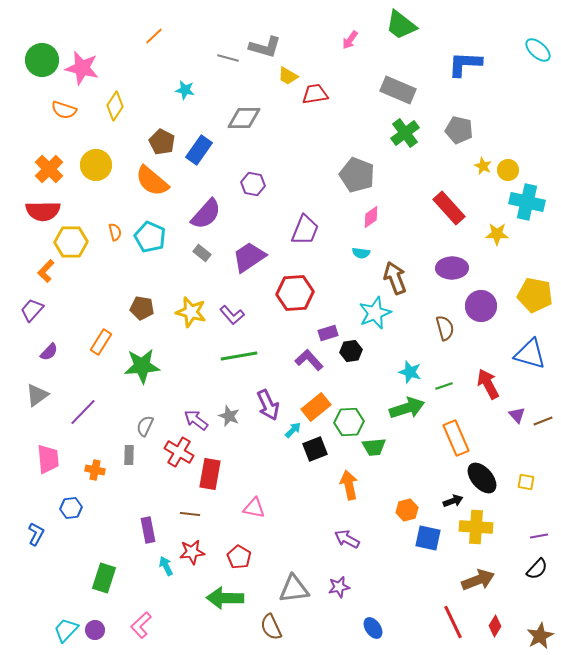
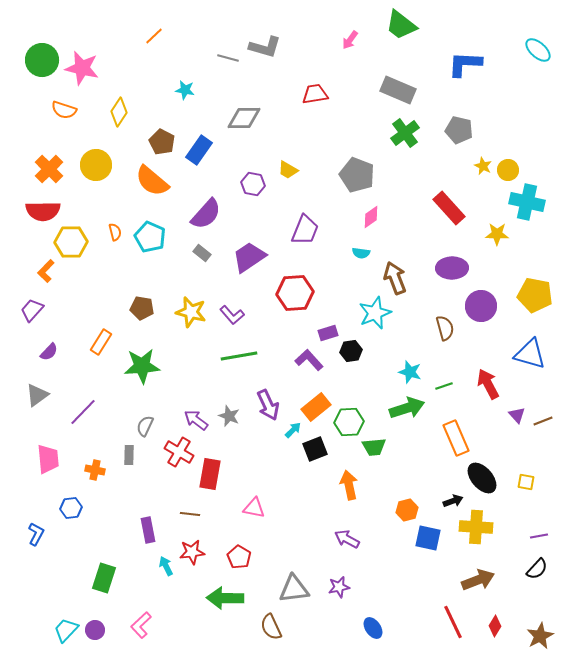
yellow trapezoid at (288, 76): moved 94 px down
yellow diamond at (115, 106): moved 4 px right, 6 px down
